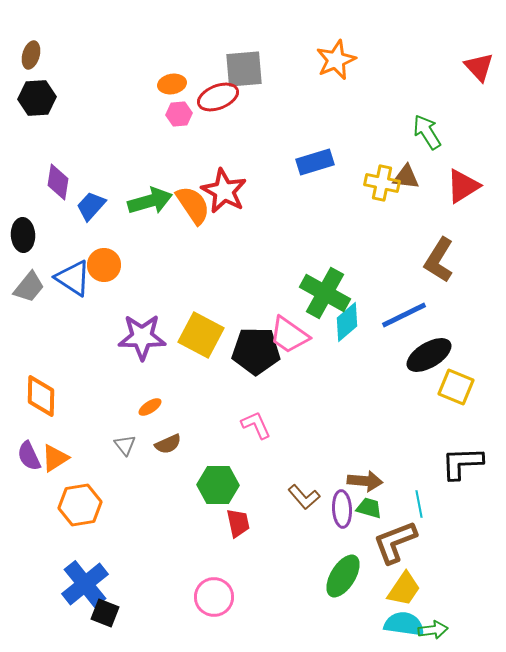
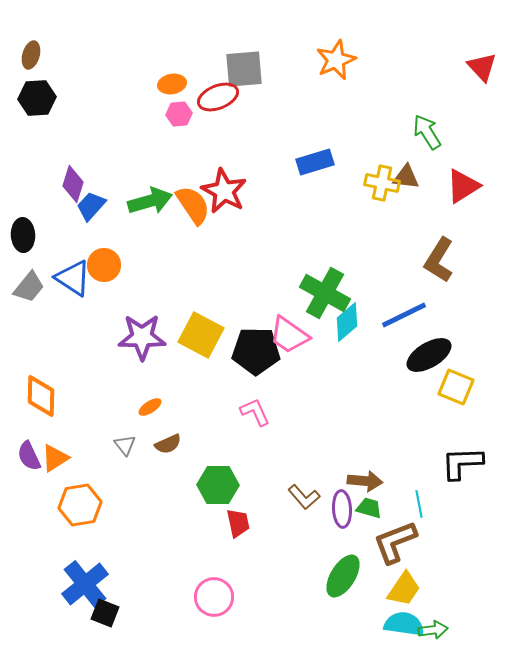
red triangle at (479, 67): moved 3 px right
purple diamond at (58, 182): moved 15 px right, 2 px down; rotated 9 degrees clockwise
pink L-shape at (256, 425): moved 1 px left, 13 px up
